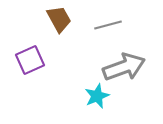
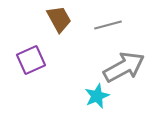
purple square: moved 1 px right
gray arrow: rotated 9 degrees counterclockwise
